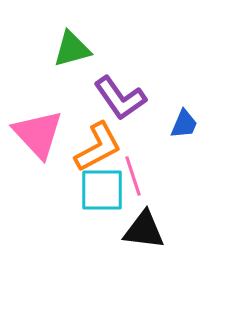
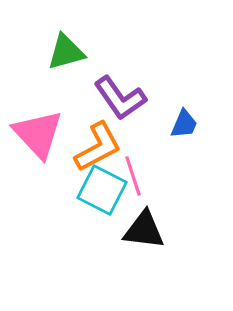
green triangle: moved 6 px left, 3 px down
cyan square: rotated 27 degrees clockwise
